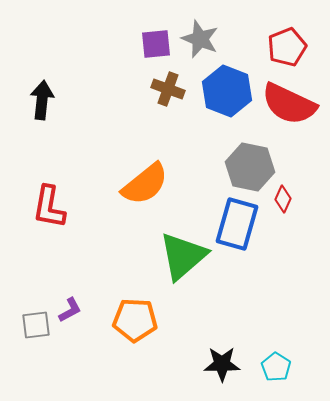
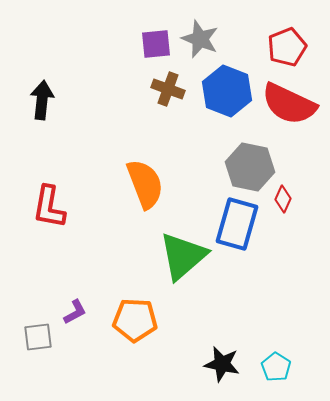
orange semicircle: rotated 72 degrees counterclockwise
purple L-shape: moved 5 px right, 2 px down
gray square: moved 2 px right, 12 px down
black star: rotated 12 degrees clockwise
